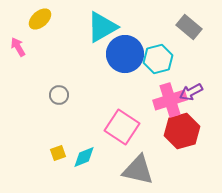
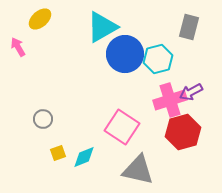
gray rectangle: rotated 65 degrees clockwise
gray circle: moved 16 px left, 24 px down
red hexagon: moved 1 px right, 1 px down
